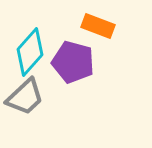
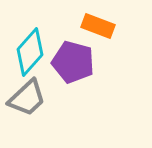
gray trapezoid: moved 2 px right, 1 px down
